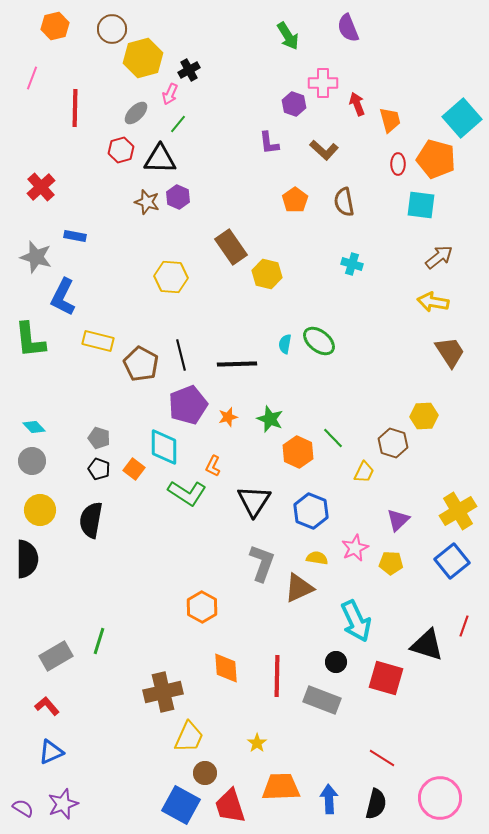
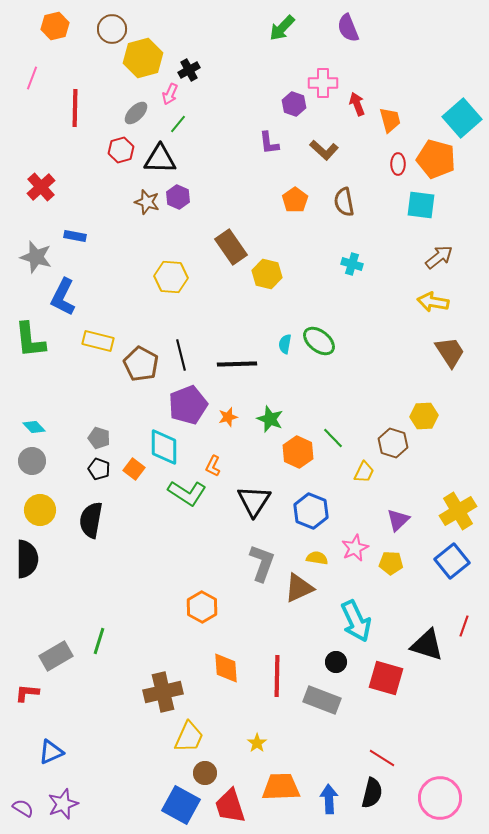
green arrow at (288, 36): moved 6 px left, 8 px up; rotated 76 degrees clockwise
red L-shape at (47, 706): moved 20 px left, 13 px up; rotated 45 degrees counterclockwise
black semicircle at (376, 804): moved 4 px left, 11 px up
